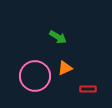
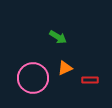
pink circle: moved 2 px left, 2 px down
red rectangle: moved 2 px right, 9 px up
